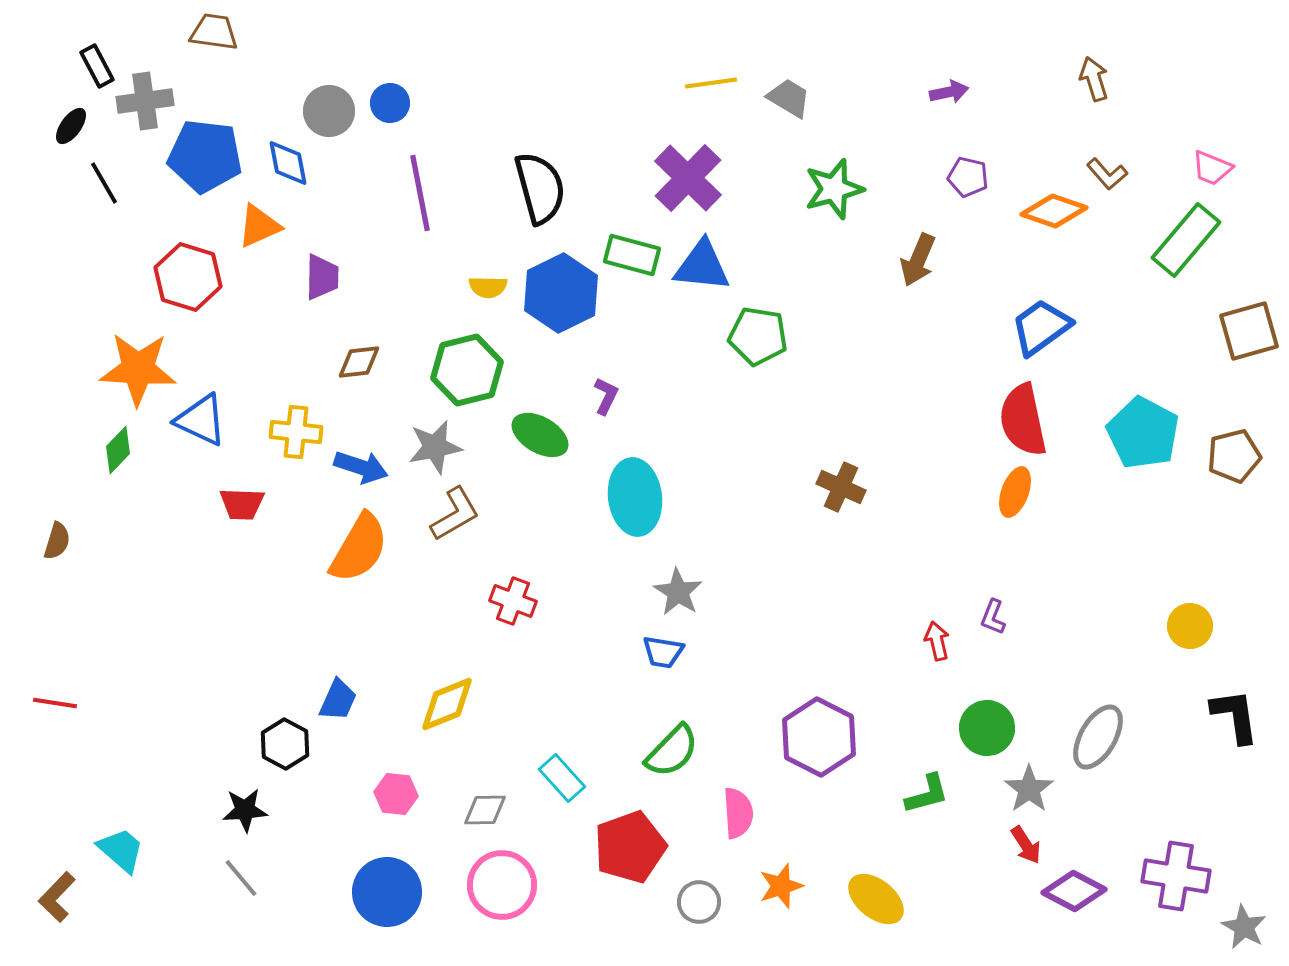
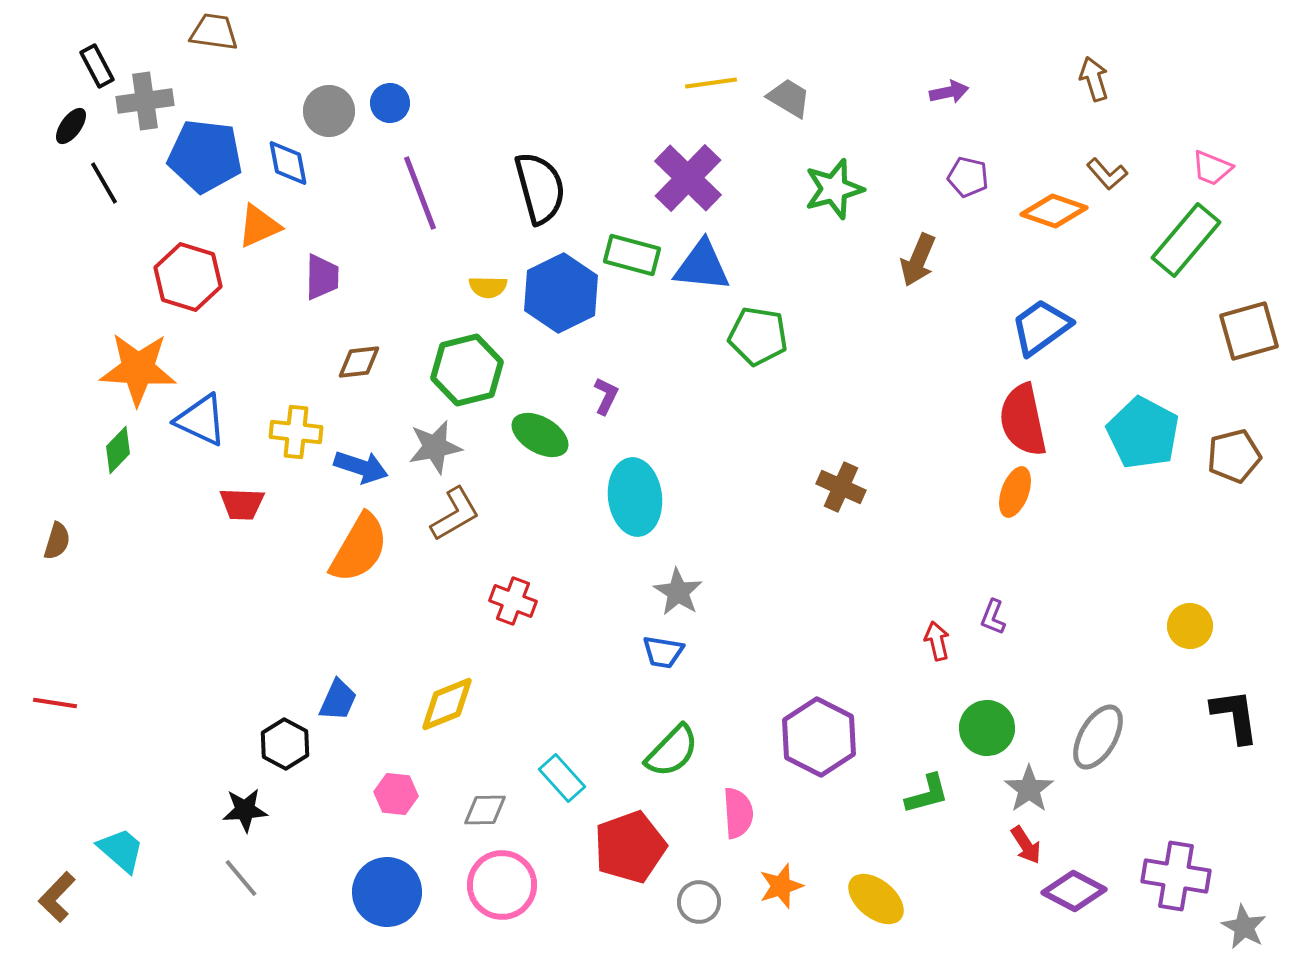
purple line at (420, 193): rotated 10 degrees counterclockwise
